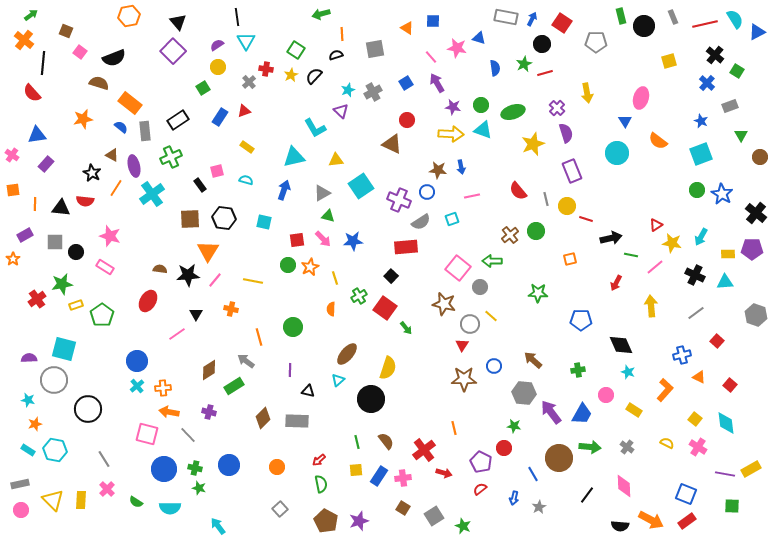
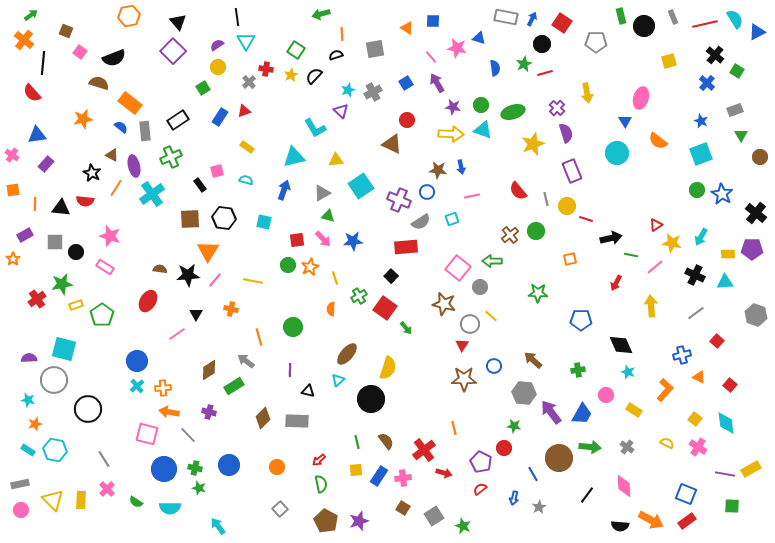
gray rectangle at (730, 106): moved 5 px right, 4 px down
